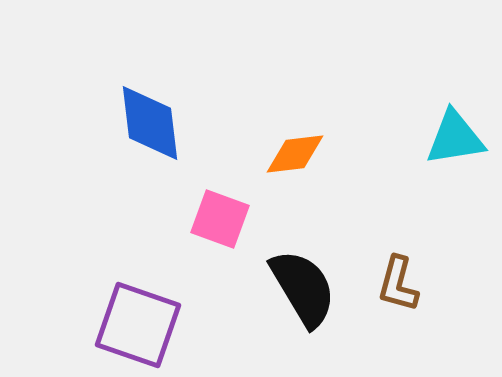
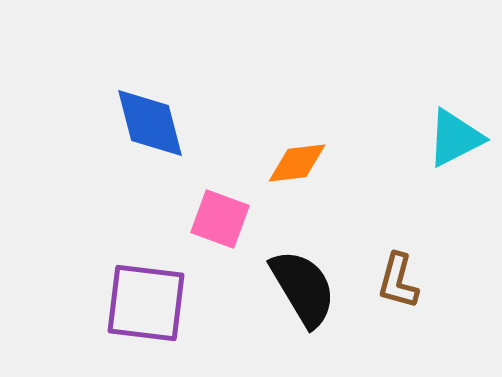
blue diamond: rotated 8 degrees counterclockwise
cyan triangle: rotated 18 degrees counterclockwise
orange diamond: moved 2 px right, 9 px down
brown L-shape: moved 3 px up
purple square: moved 8 px right, 22 px up; rotated 12 degrees counterclockwise
